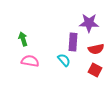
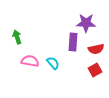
purple star: moved 3 px left
green arrow: moved 6 px left, 2 px up
cyan semicircle: moved 11 px left, 3 px down
red square: rotated 32 degrees clockwise
